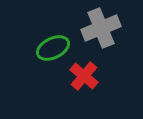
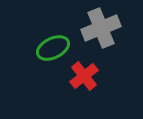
red cross: rotated 12 degrees clockwise
